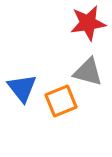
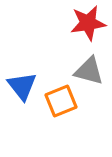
gray triangle: moved 1 px right, 1 px up
blue triangle: moved 2 px up
